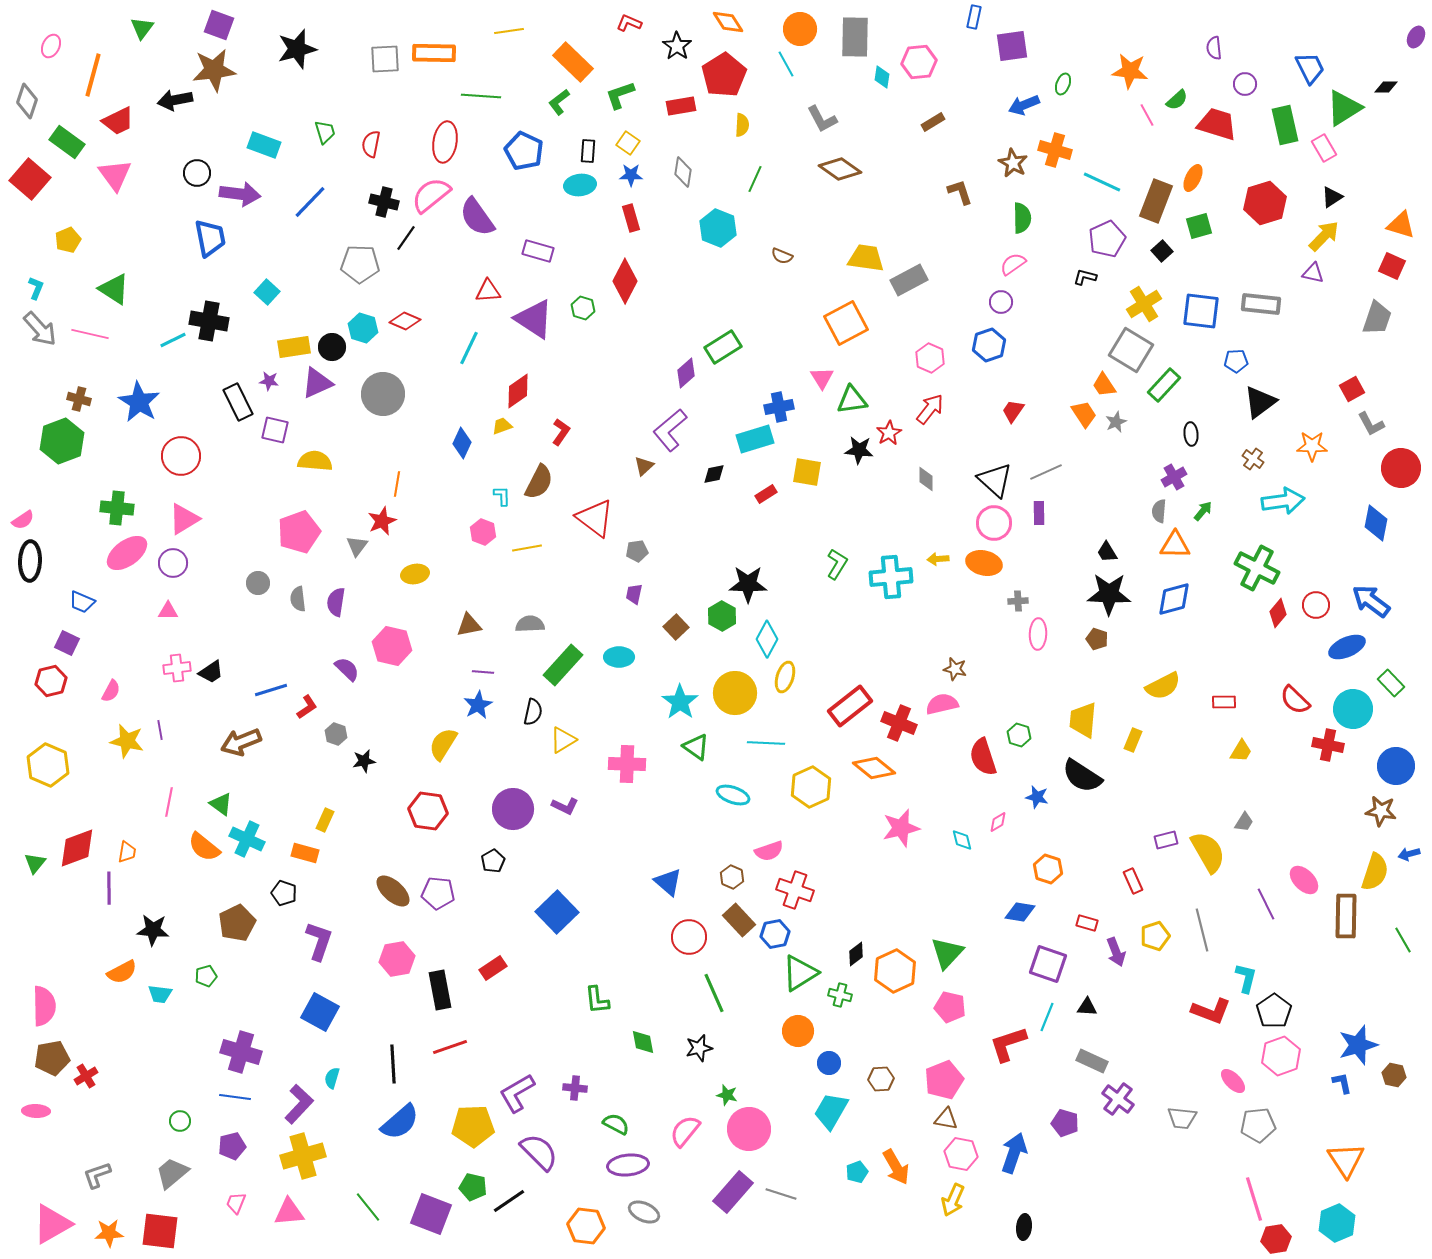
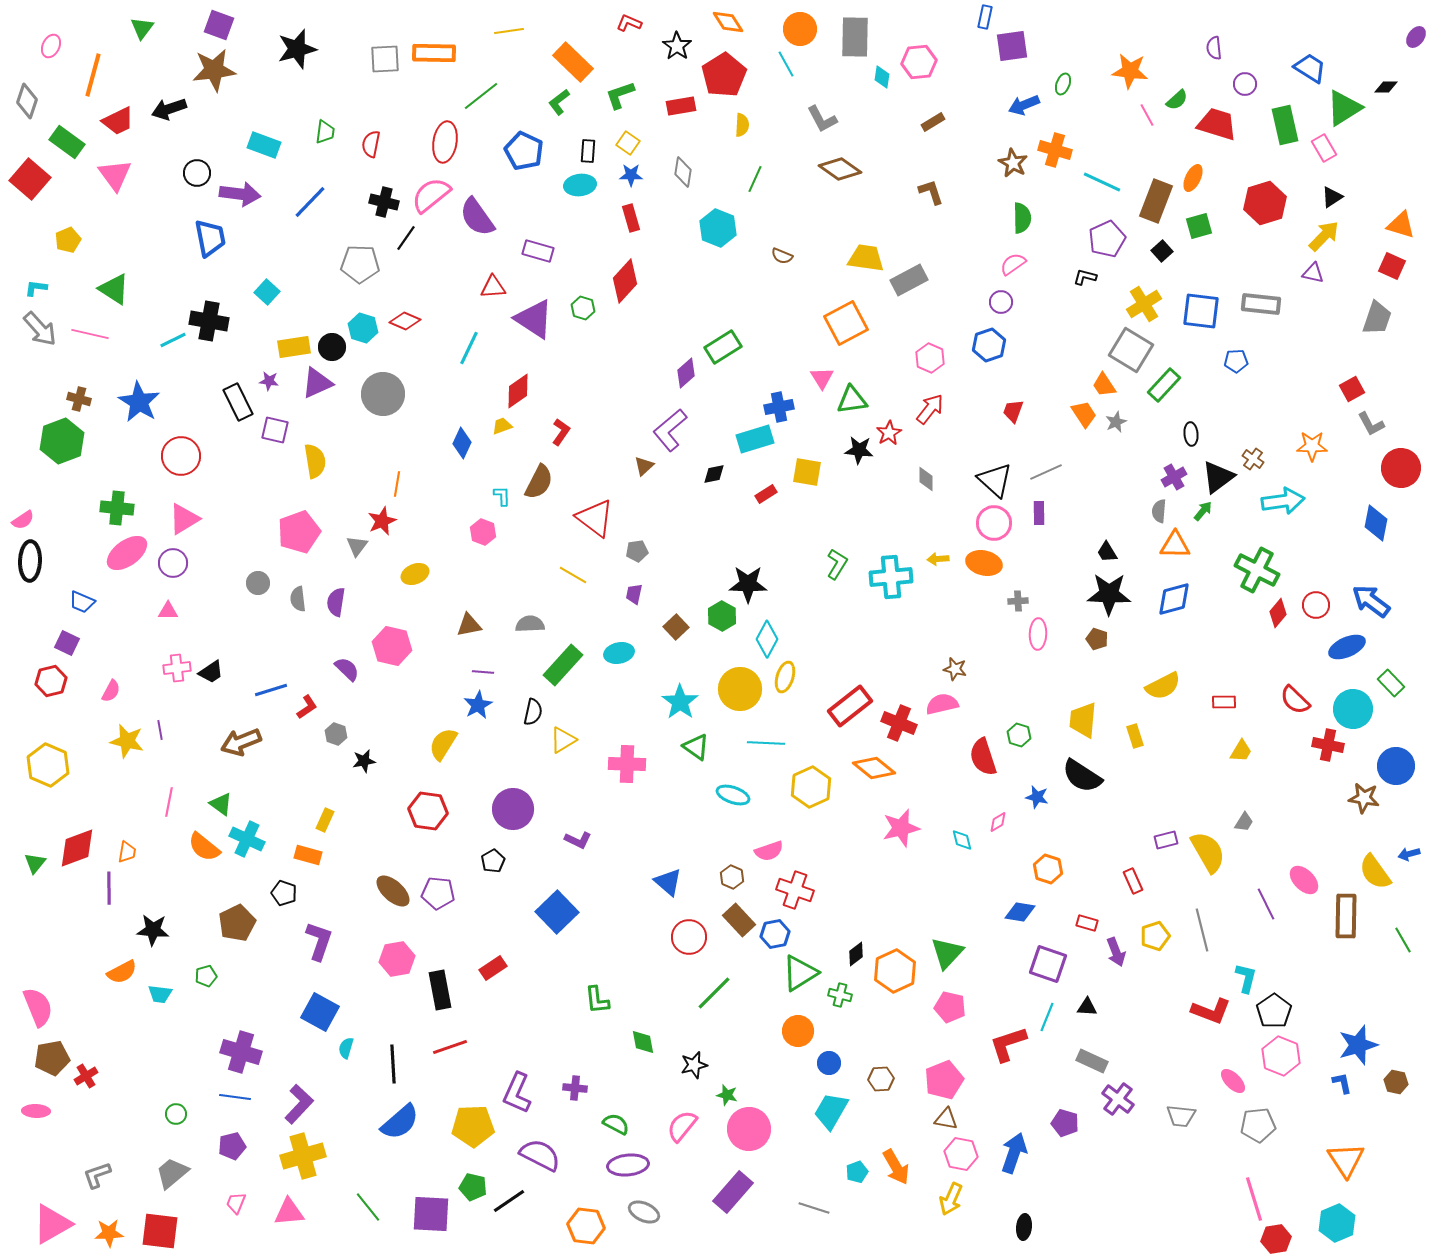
blue rectangle at (974, 17): moved 11 px right
purple ellipse at (1416, 37): rotated 10 degrees clockwise
blue trapezoid at (1310, 68): rotated 32 degrees counterclockwise
green line at (481, 96): rotated 42 degrees counterclockwise
black arrow at (175, 100): moved 6 px left, 9 px down; rotated 8 degrees counterclockwise
green trapezoid at (325, 132): rotated 25 degrees clockwise
brown L-shape at (960, 192): moved 29 px left
red diamond at (625, 281): rotated 15 degrees clockwise
cyan L-shape at (36, 288): rotated 105 degrees counterclockwise
red triangle at (488, 291): moved 5 px right, 4 px up
black triangle at (1260, 402): moved 42 px left, 75 px down
red trapezoid at (1013, 411): rotated 15 degrees counterclockwise
yellow semicircle at (315, 461): rotated 76 degrees clockwise
yellow line at (527, 548): moved 46 px right, 27 px down; rotated 40 degrees clockwise
green cross at (1257, 568): moved 2 px down
yellow ellipse at (415, 574): rotated 12 degrees counterclockwise
cyan ellipse at (619, 657): moved 4 px up; rotated 12 degrees counterclockwise
yellow circle at (735, 693): moved 5 px right, 4 px up
yellow rectangle at (1133, 740): moved 2 px right, 4 px up; rotated 40 degrees counterclockwise
purple L-shape at (565, 806): moved 13 px right, 34 px down
brown star at (1381, 811): moved 17 px left, 13 px up
orange rectangle at (305, 853): moved 3 px right, 2 px down
yellow semicircle at (1375, 872): rotated 126 degrees clockwise
green line at (714, 993): rotated 69 degrees clockwise
pink semicircle at (44, 1006): moved 6 px left, 1 px down; rotated 21 degrees counterclockwise
black star at (699, 1048): moved 5 px left, 17 px down
pink hexagon at (1281, 1056): rotated 18 degrees counterclockwise
brown hexagon at (1394, 1075): moved 2 px right, 7 px down
cyan semicircle at (332, 1078): moved 14 px right, 30 px up
purple L-shape at (517, 1093): rotated 36 degrees counterclockwise
gray trapezoid at (1182, 1118): moved 1 px left, 2 px up
green circle at (180, 1121): moved 4 px left, 7 px up
pink semicircle at (685, 1131): moved 3 px left, 5 px up
purple semicircle at (539, 1152): moved 1 px right, 3 px down; rotated 18 degrees counterclockwise
gray line at (781, 1194): moved 33 px right, 14 px down
yellow arrow at (953, 1200): moved 2 px left, 1 px up
purple square at (431, 1214): rotated 18 degrees counterclockwise
